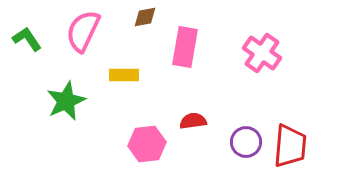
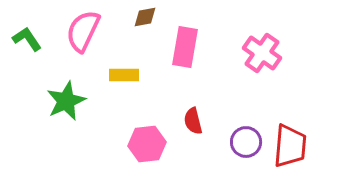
red semicircle: rotated 96 degrees counterclockwise
